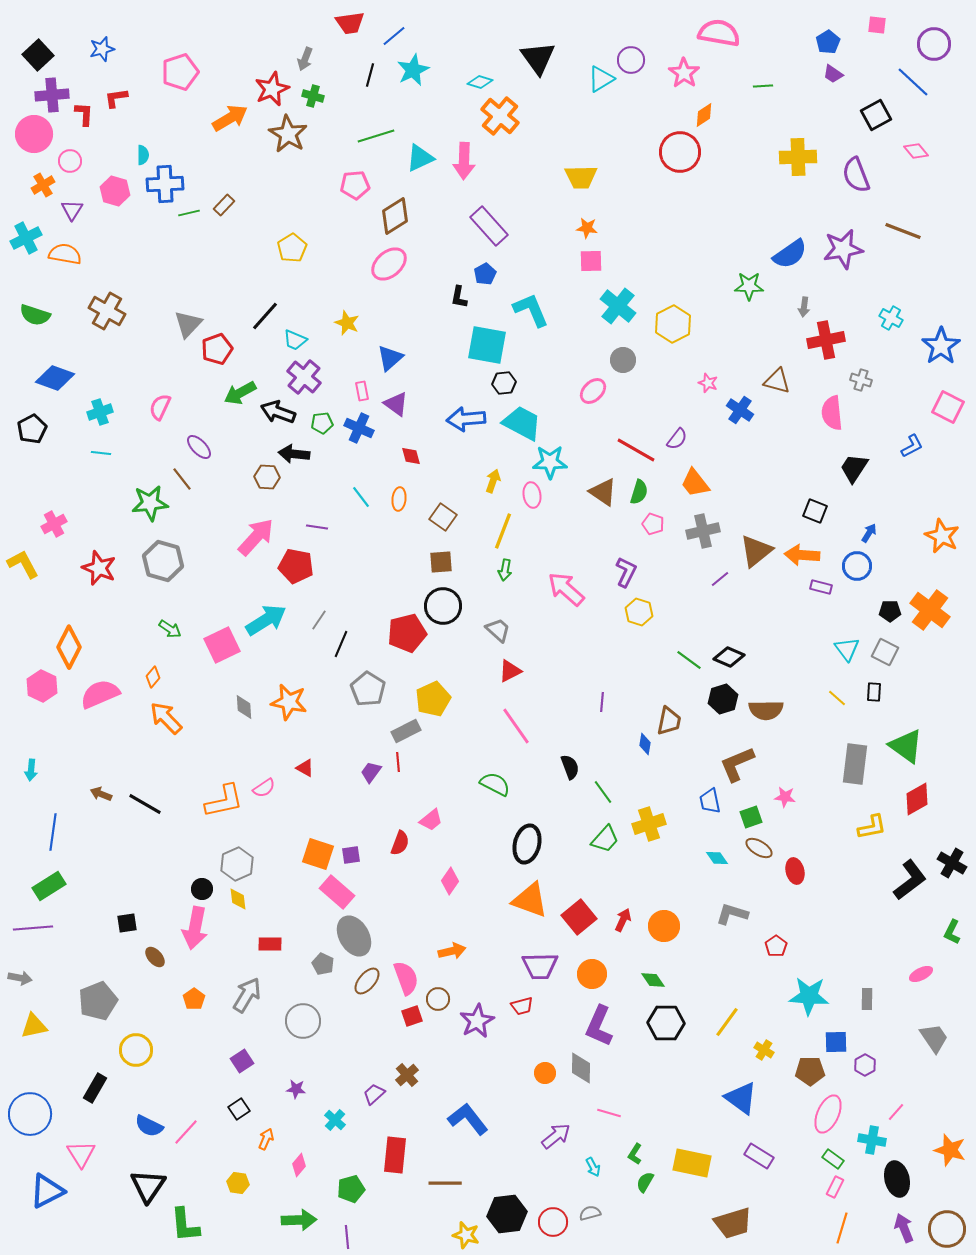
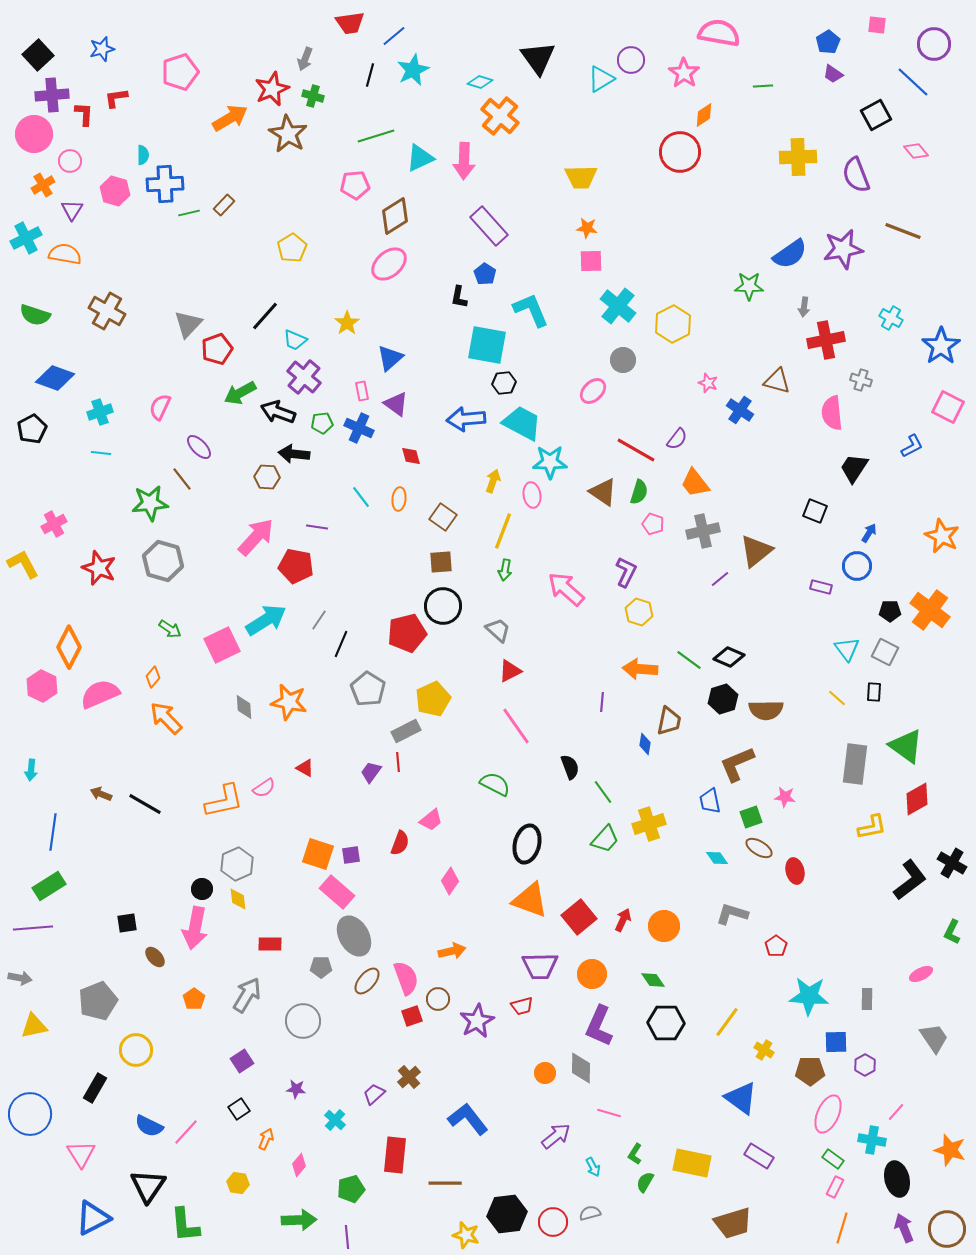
blue pentagon at (485, 274): rotated 10 degrees counterclockwise
yellow star at (347, 323): rotated 15 degrees clockwise
orange arrow at (802, 555): moved 162 px left, 114 px down
gray pentagon at (323, 964): moved 2 px left, 3 px down; rotated 25 degrees counterclockwise
brown cross at (407, 1075): moved 2 px right, 2 px down
blue triangle at (47, 1191): moved 46 px right, 27 px down
